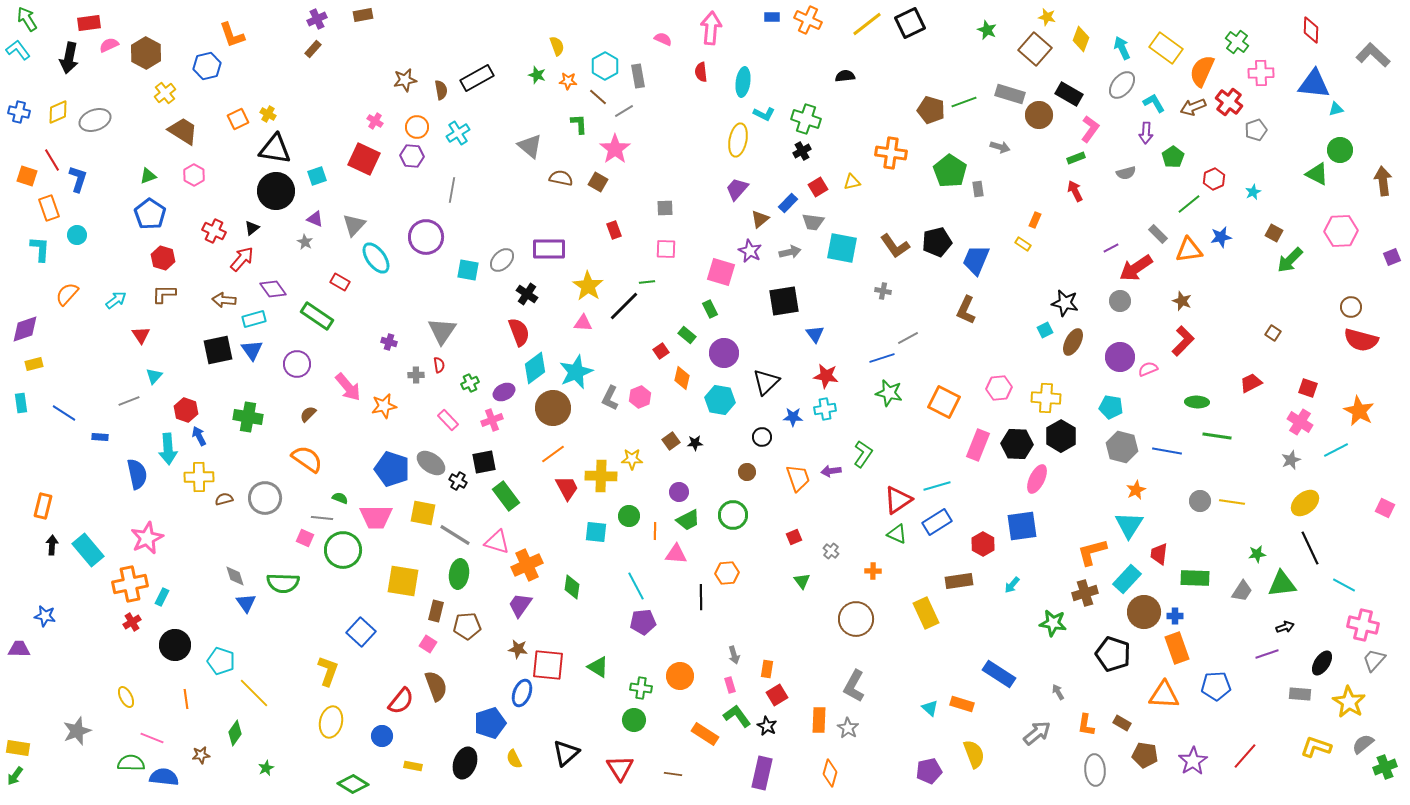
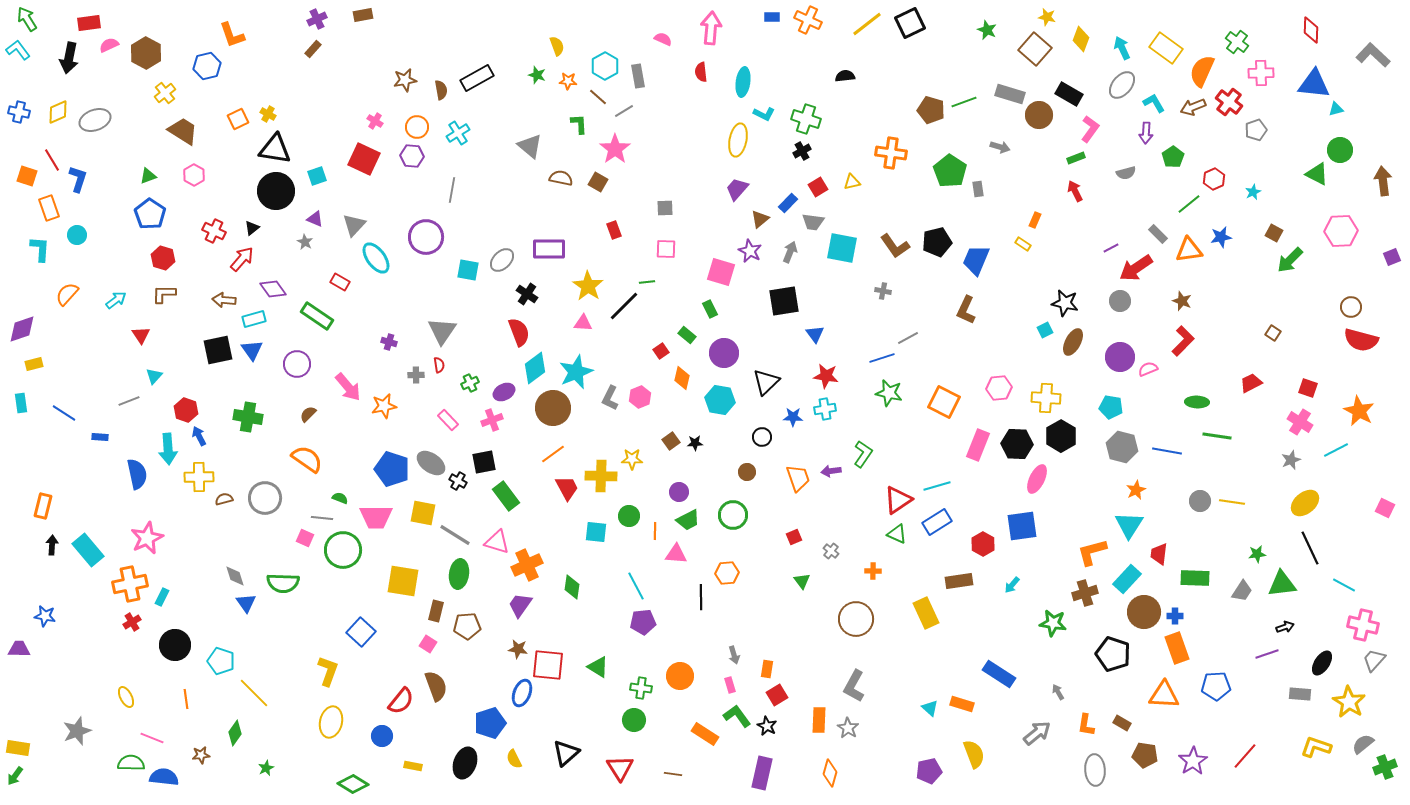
gray arrow at (790, 252): rotated 55 degrees counterclockwise
purple diamond at (25, 329): moved 3 px left
